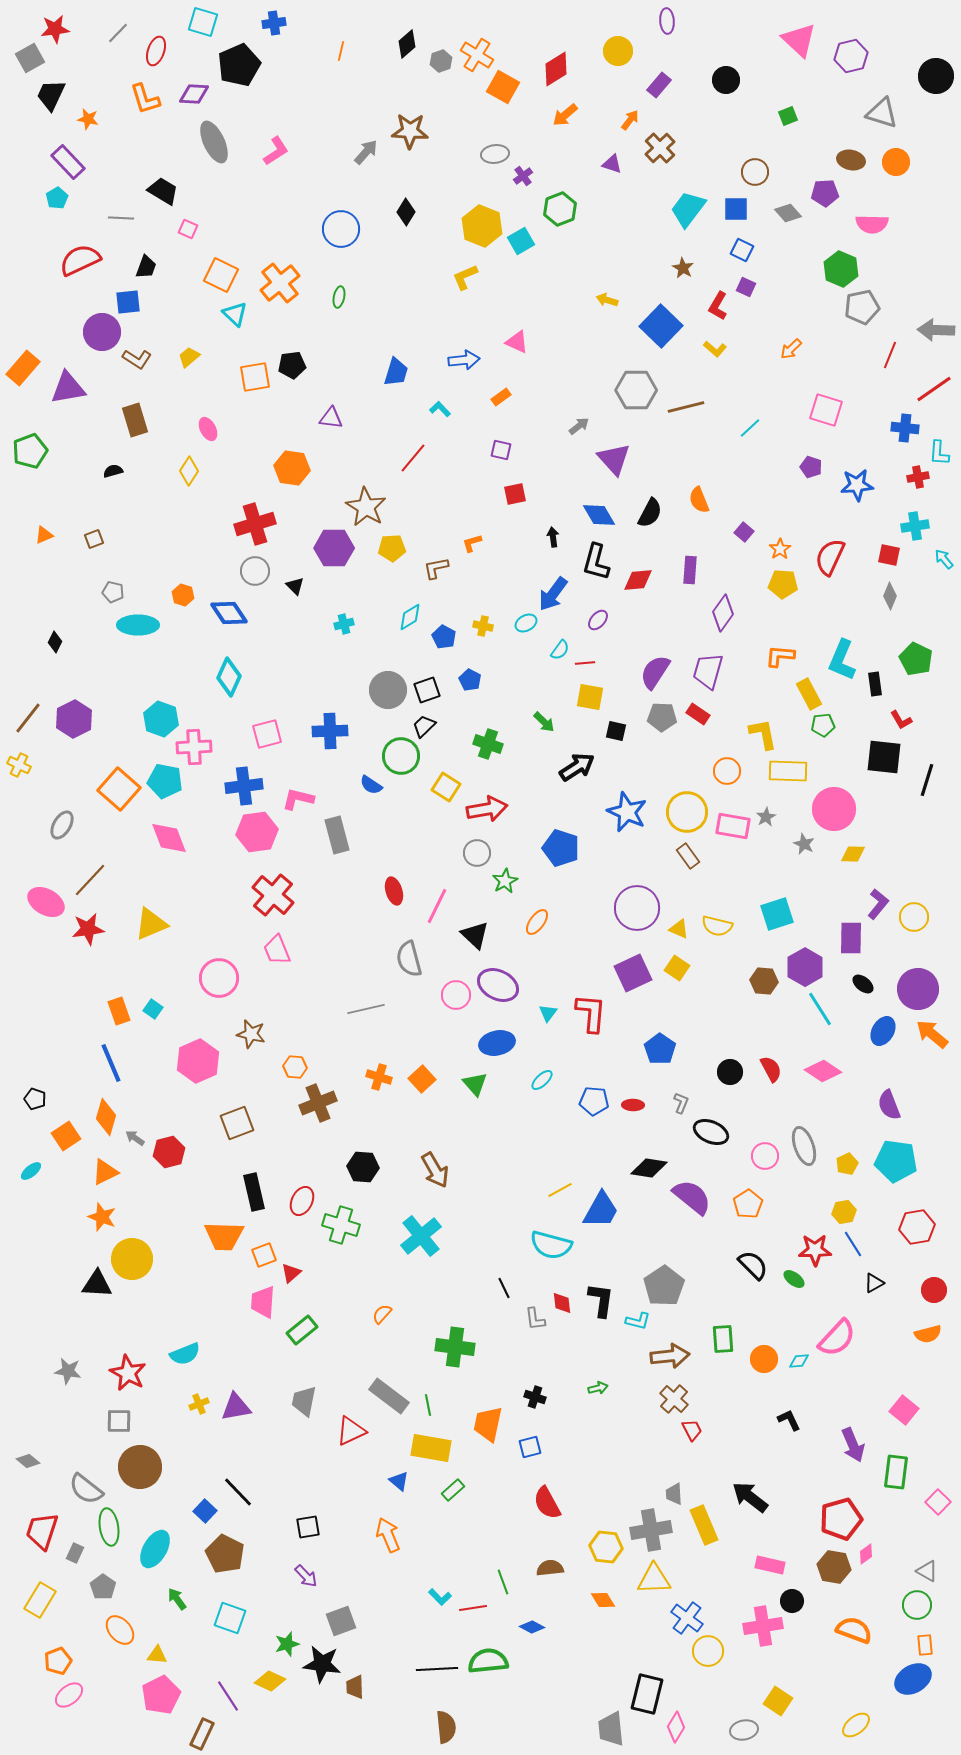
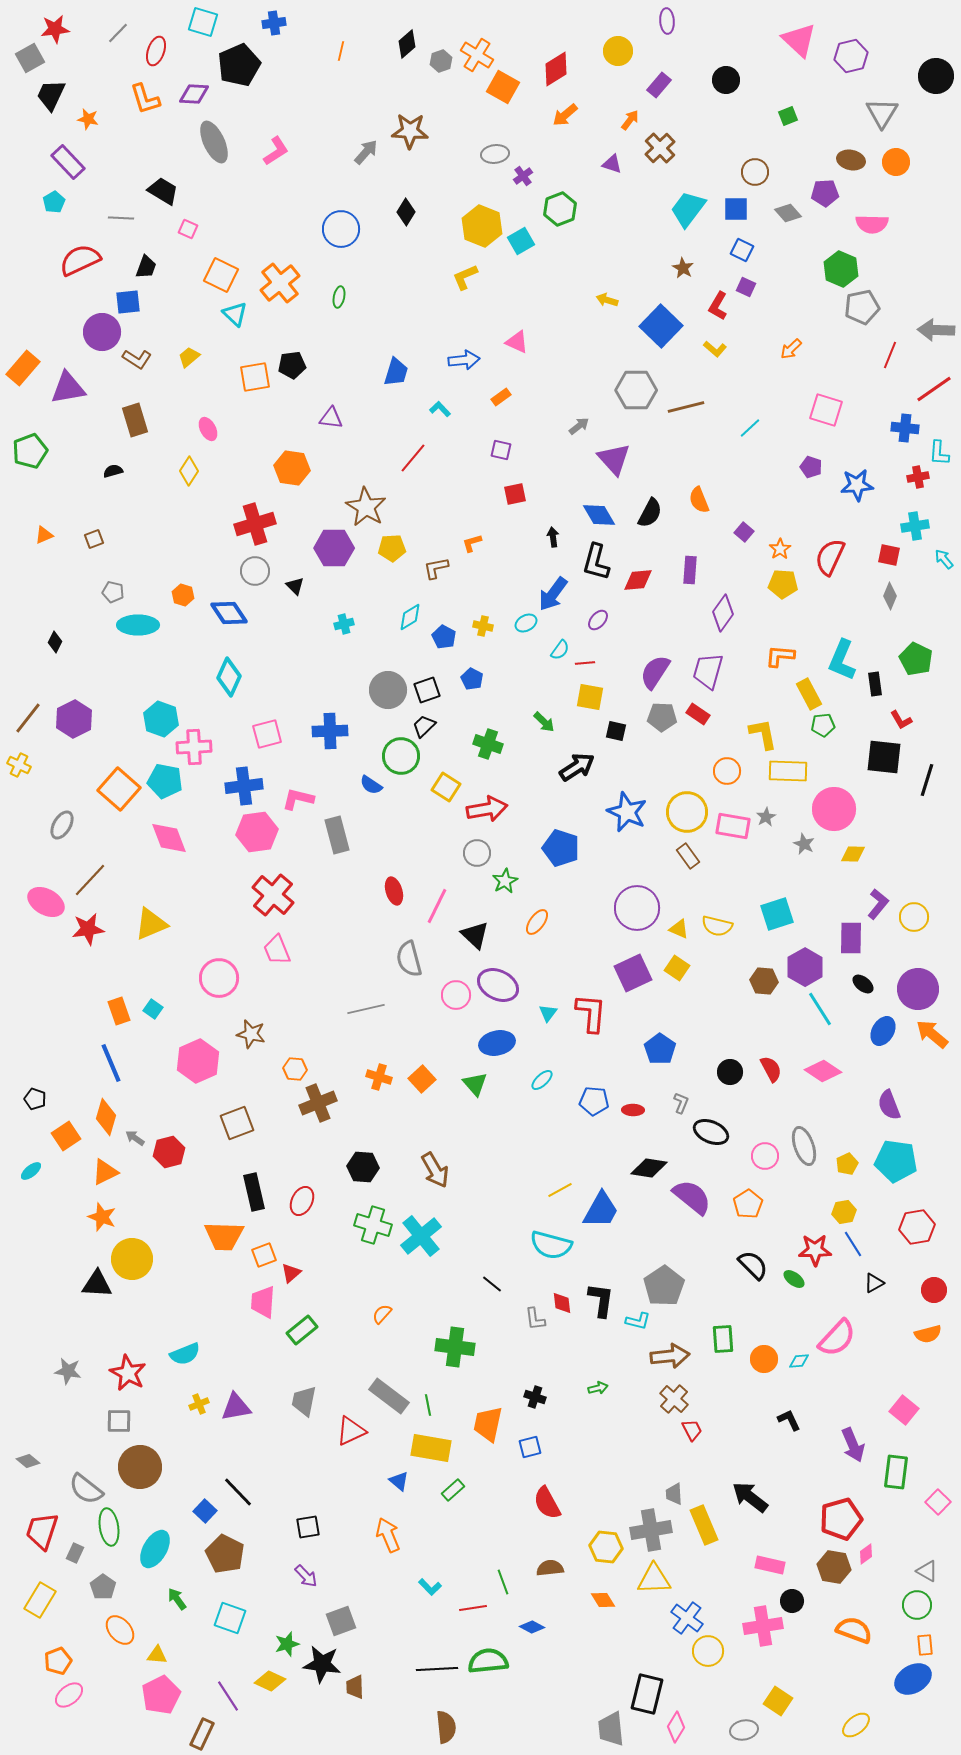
gray triangle at (882, 113): rotated 44 degrees clockwise
cyan pentagon at (57, 198): moved 3 px left, 4 px down
blue pentagon at (470, 680): moved 2 px right, 1 px up
orange hexagon at (295, 1067): moved 2 px down
red ellipse at (633, 1105): moved 5 px down
green cross at (341, 1225): moved 32 px right
black line at (504, 1288): moved 12 px left, 4 px up; rotated 25 degrees counterclockwise
cyan L-shape at (440, 1597): moved 10 px left, 10 px up
